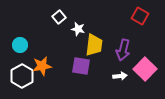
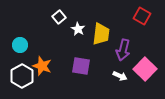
red square: moved 2 px right
white star: rotated 16 degrees clockwise
yellow trapezoid: moved 7 px right, 11 px up
orange star: rotated 30 degrees clockwise
white arrow: rotated 32 degrees clockwise
